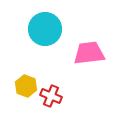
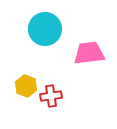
red cross: rotated 30 degrees counterclockwise
